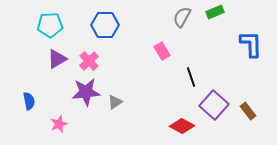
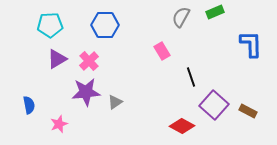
gray semicircle: moved 1 px left
blue semicircle: moved 4 px down
brown rectangle: rotated 24 degrees counterclockwise
